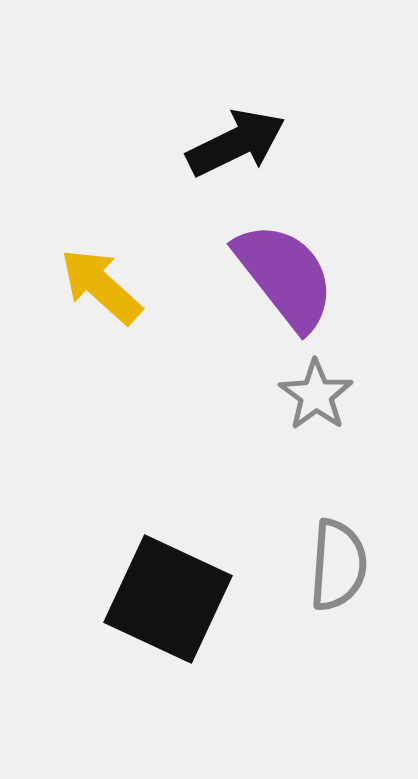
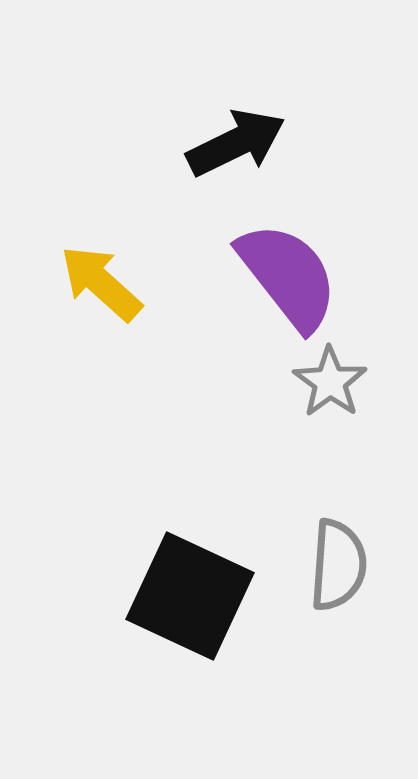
purple semicircle: moved 3 px right
yellow arrow: moved 3 px up
gray star: moved 14 px right, 13 px up
black square: moved 22 px right, 3 px up
